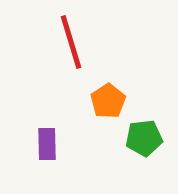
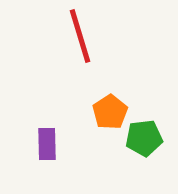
red line: moved 9 px right, 6 px up
orange pentagon: moved 2 px right, 11 px down
